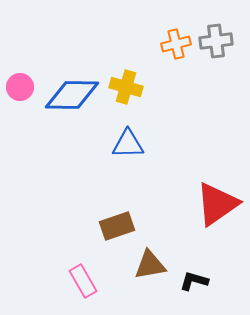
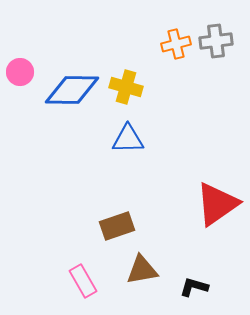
pink circle: moved 15 px up
blue diamond: moved 5 px up
blue triangle: moved 5 px up
brown triangle: moved 8 px left, 5 px down
black L-shape: moved 6 px down
